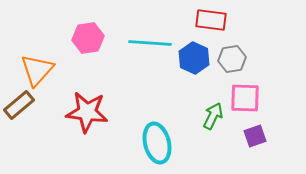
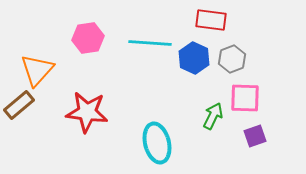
gray hexagon: rotated 12 degrees counterclockwise
